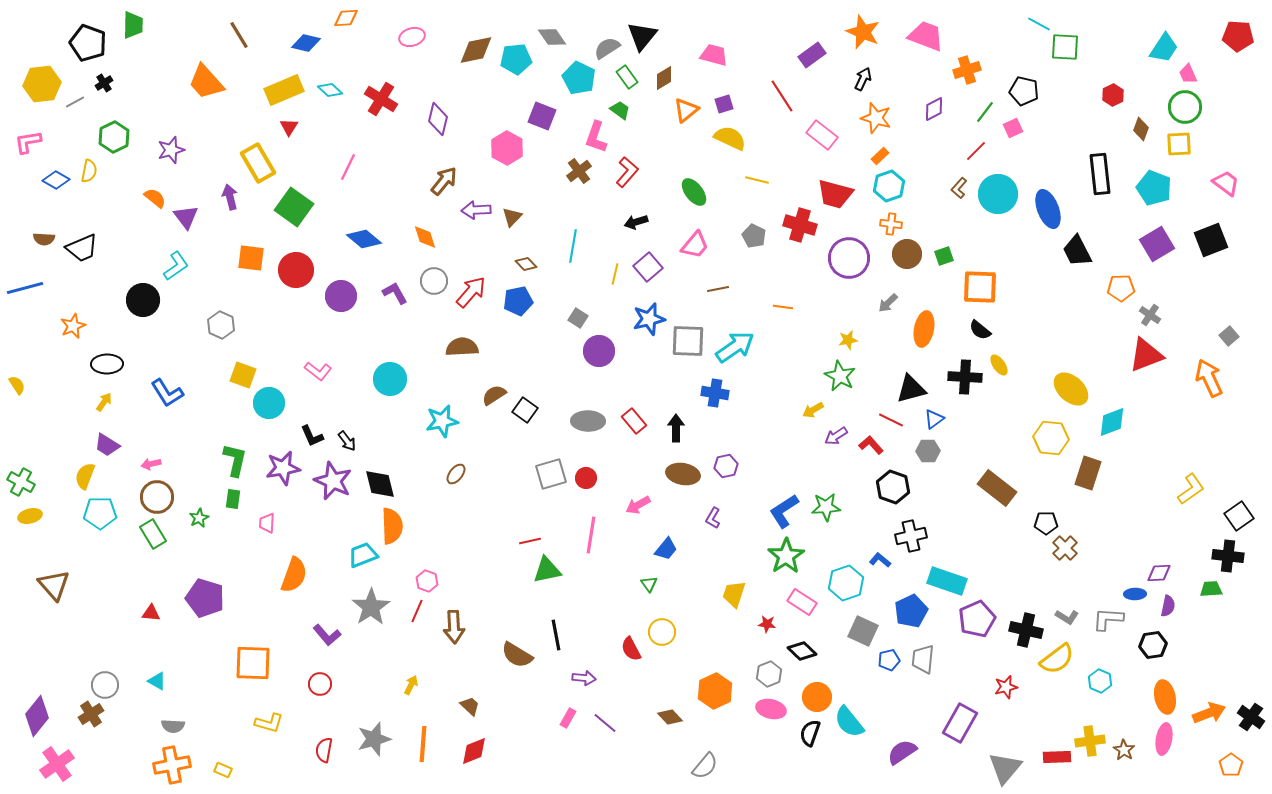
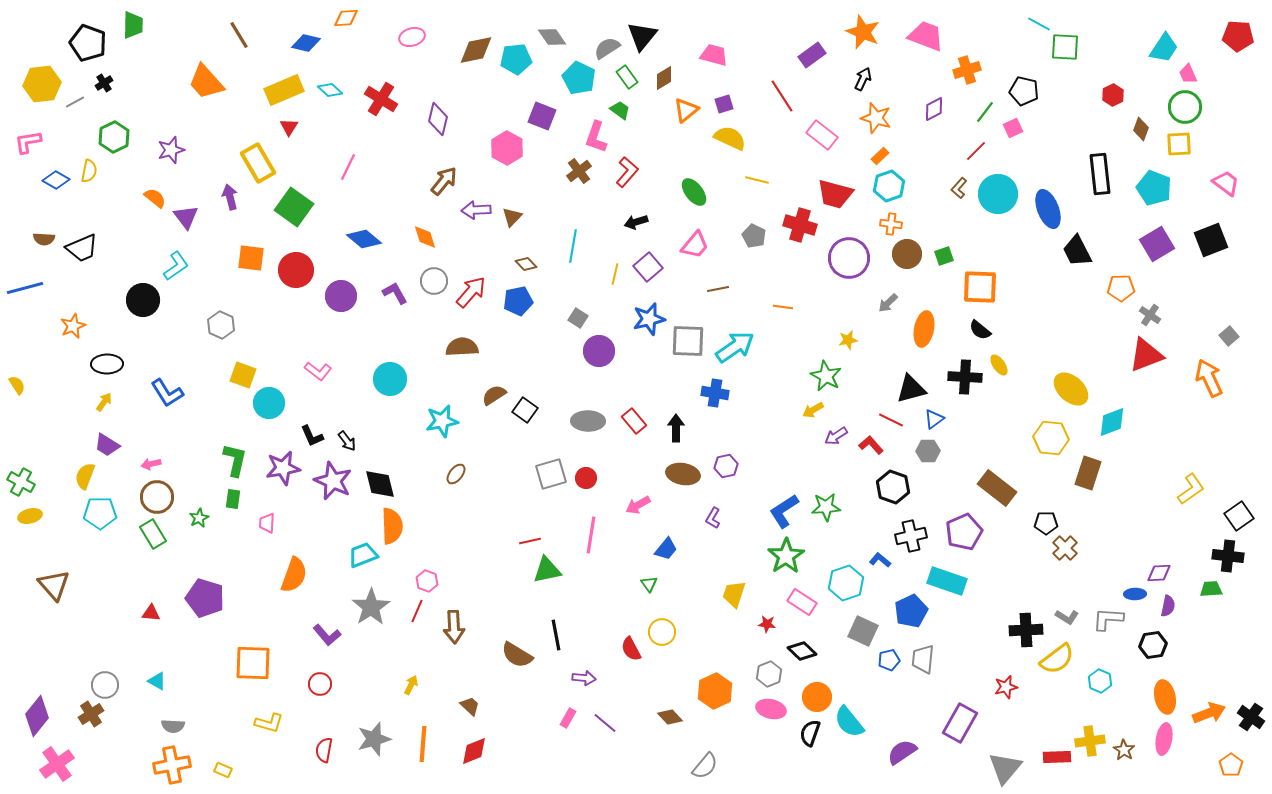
green star at (840, 376): moved 14 px left
purple pentagon at (977, 619): moved 13 px left, 87 px up
black cross at (1026, 630): rotated 16 degrees counterclockwise
